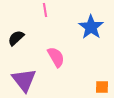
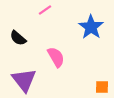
pink line: rotated 64 degrees clockwise
black semicircle: moved 2 px right; rotated 96 degrees counterclockwise
